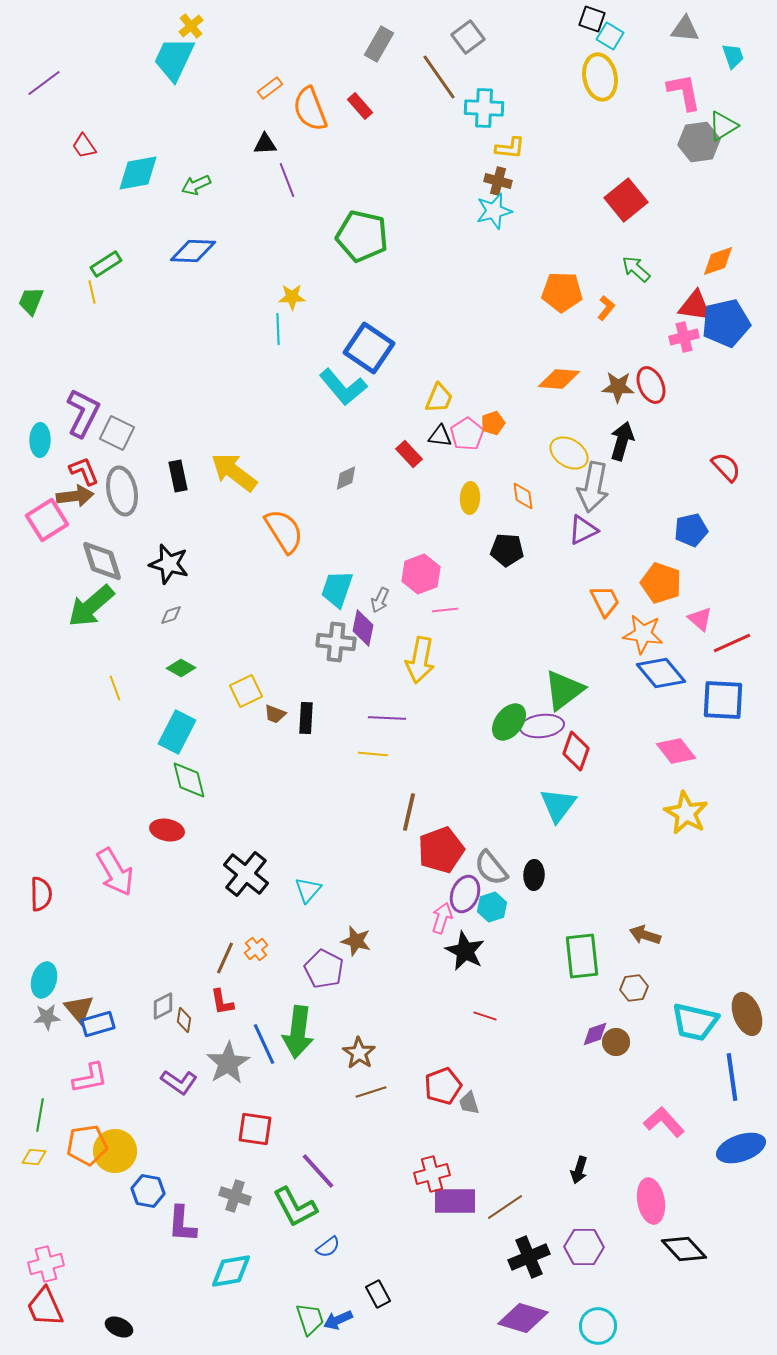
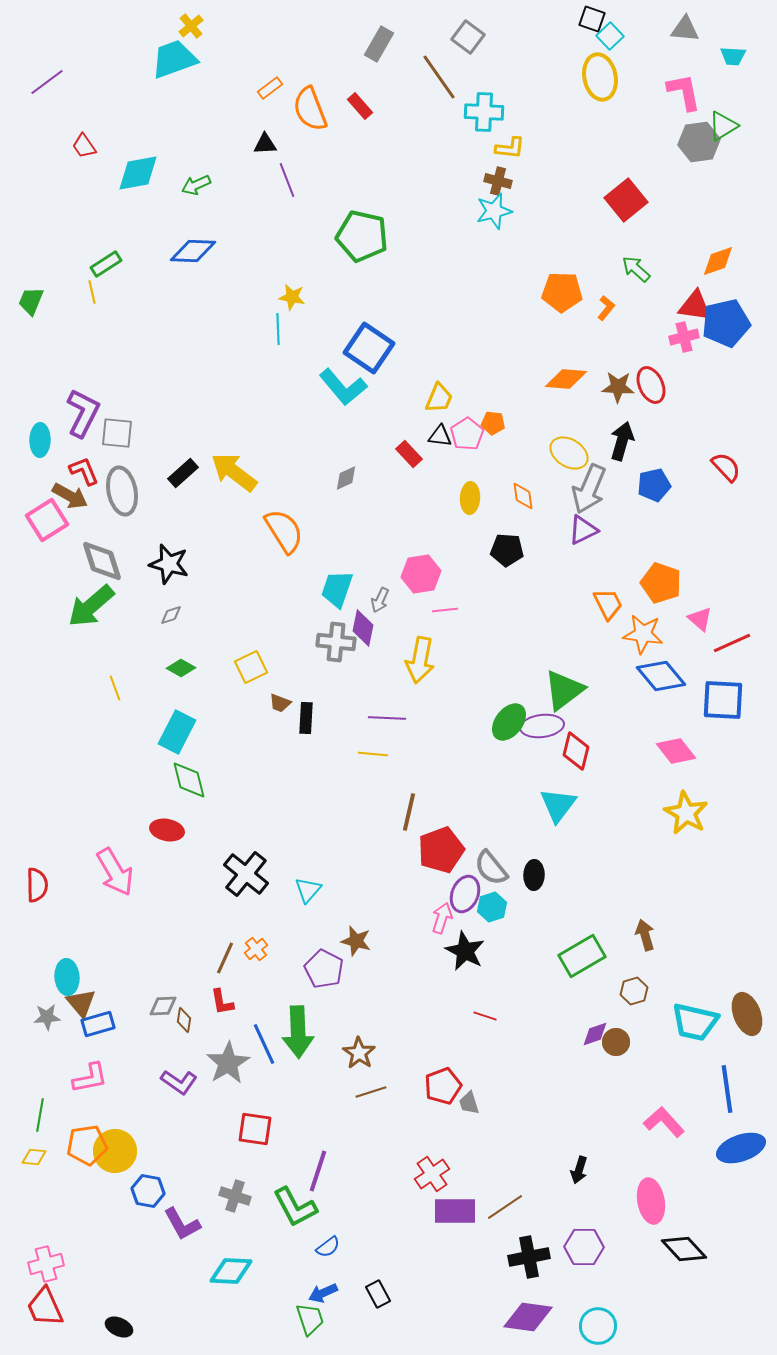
cyan square at (610, 36): rotated 16 degrees clockwise
gray square at (468, 37): rotated 16 degrees counterclockwise
cyan trapezoid at (733, 56): rotated 112 degrees clockwise
cyan trapezoid at (174, 59): rotated 45 degrees clockwise
purple line at (44, 83): moved 3 px right, 1 px up
cyan cross at (484, 108): moved 4 px down
yellow star at (292, 297): rotated 12 degrees clockwise
orange diamond at (559, 379): moved 7 px right
orange pentagon at (493, 423): rotated 25 degrees clockwise
gray square at (117, 433): rotated 20 degrees counterclockwise
black rectangle at (178, 476): moved 5 px right, 3 px up; rotated 60 degrees clockwise
gray arrow at (593, 487): moved 4 px left, 2 px down; rotated 12 degrees clockwise
brown arrow at (75, 496): moved 5 px left; rotated 36 degrees clockwise
blue pentagon at (691, 530): moved 37 px left, 45 px up
pink hexagon at (421, 574): rotated 12 degrees clockwise
orange trapezoid at (605, 601): moved 3 px right, 3 px down
blue diamond at (661, 673): moved 3 px down
yellow square at (246, 691): moved 5 px right, 24 px up
brown trapezoid at (275, 714): moved 5 px right, 11 px up
red diamond at (576, 751): rotated 6 degrees counterclockwise
red semicircle at (41, 894): moved 4 px left, 9 px up
brown arrow at (645, 935): rotated 56 degrees clockwise
green rectangle at (582, 956): rotated 66 degrees clockwise
cyan ellipse at (44, 980): moved 23 px right, 3 px up; rotated 20 degrees counterclockwise
brown hexagon at (634, 988): moved 3 px down; rotated 8 degrees counterclockwise
gray diamond at (163, 1006): rotated 24 degrees clockwise
brown triangle at (79, 1009): moved 2 px right, 6 px up
green arrow at (298, 1032): rotated 9 degrees counterclockwise
blue line at (732, 1077): moved 5 px left, 12 px down
purple line at (318, 1171): rotated 60 degrees clockwise
red cross at (432, 1174): rotated 20 degrees counterclockwise
purple rectangle at (455, 1201): moved 10 px down
purple L-shape at (182, 1224): rotated 33 degrees counterclockwise
black cross at (529, 1257): rotated 12 degrees clockwise
cyan diamond at (231, 1271): rotated 12 degrees clockwise
purple diamond at (523, 1318): moved 5 px right, 1 px up; rotated 9 degrees counterclockwise
blue arrow at (338, 1320): moved 15 px left, 27 px up
